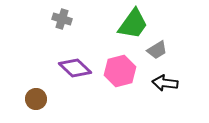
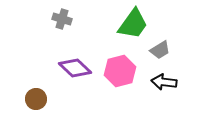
gray trapezoid: moved 3 px right
black arrow: moved 1 px left, 1 px up
